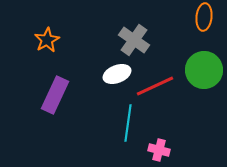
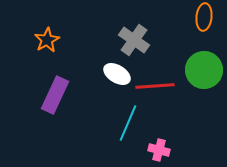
white ellipse: rotated 52 degrees clockwise
red line: rotated 21 degrees clockwise
cyan line: rotated 15 degrees clockwise
